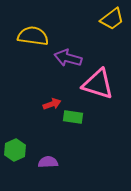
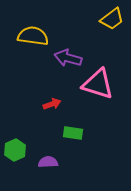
green rectangle: moved 16 px down
